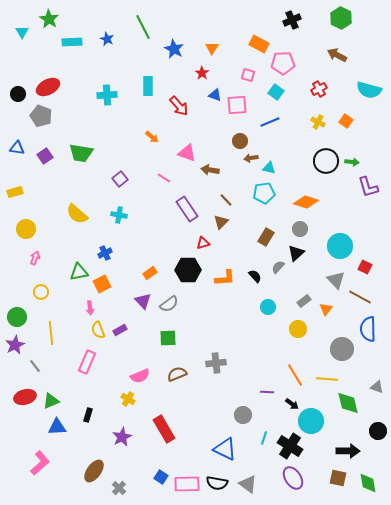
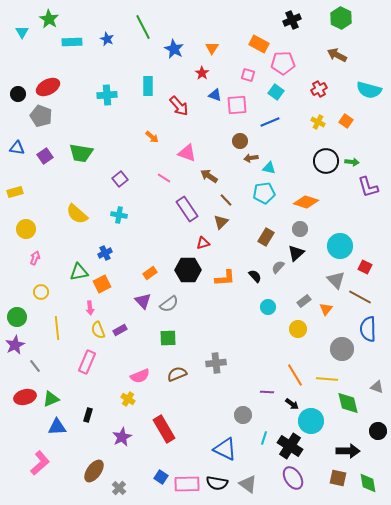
brown arrow at (210, 170): moved 1 px left, 6 px down; rotated 24 degrees clockwise
yellow line at (51, 333): moved 6 px right, 5 px up
green triangle at (51, 401): moved 2 px up
